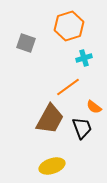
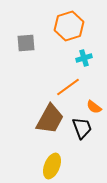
gray square: rotated 24 degrees counterclockwise
yellow ellipse: rotated 50 degrees counterclockwise
